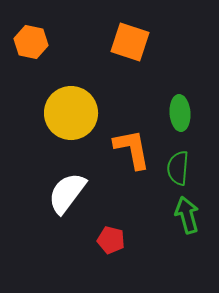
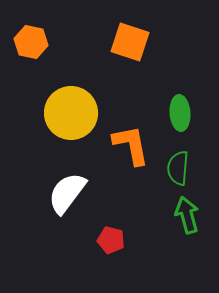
orange L-shape: moved 1 px left, 4 px up
